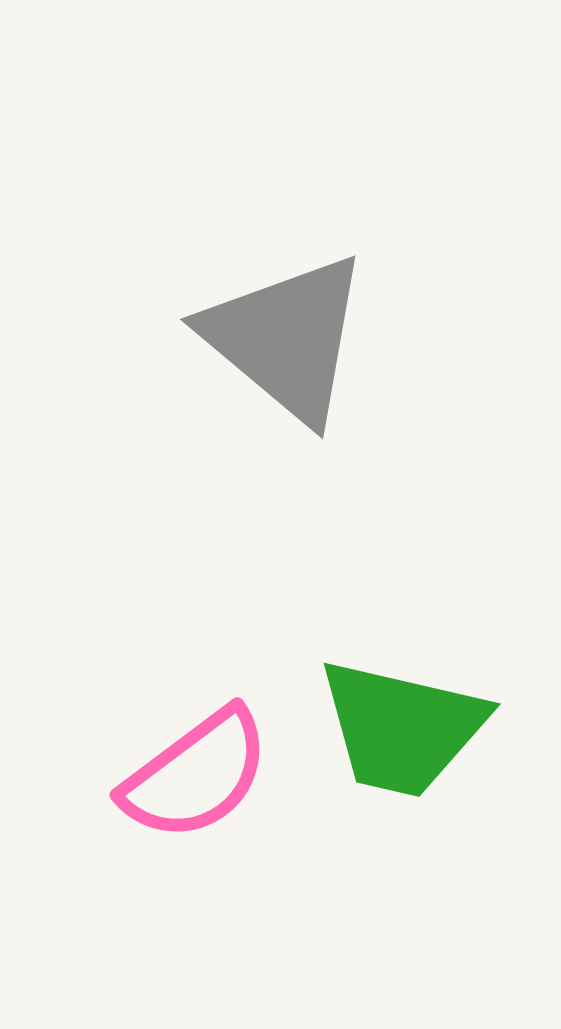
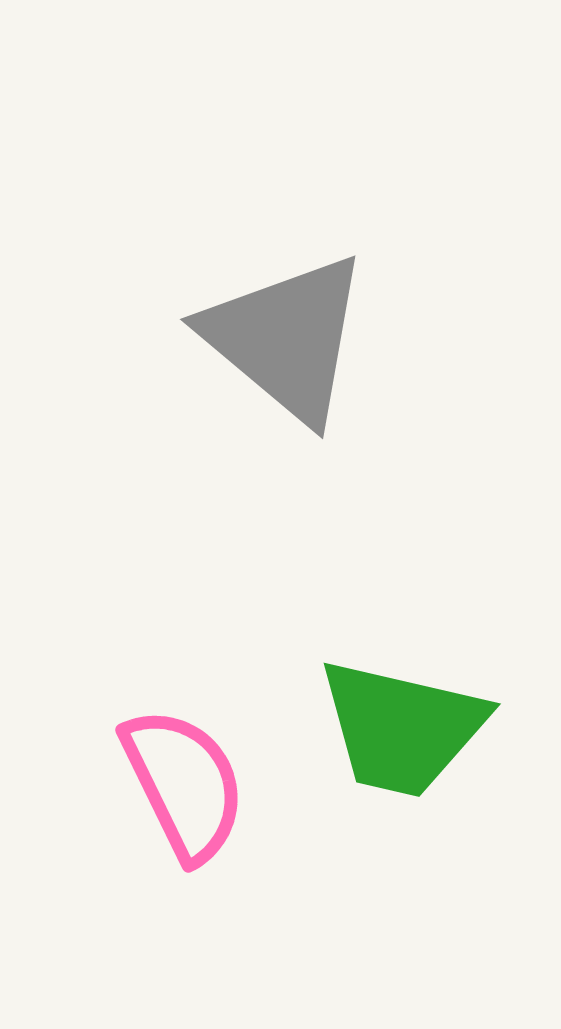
pink semicircle: moved 12 px left, 9 px down; rotated 79 degrees counterclockwise
